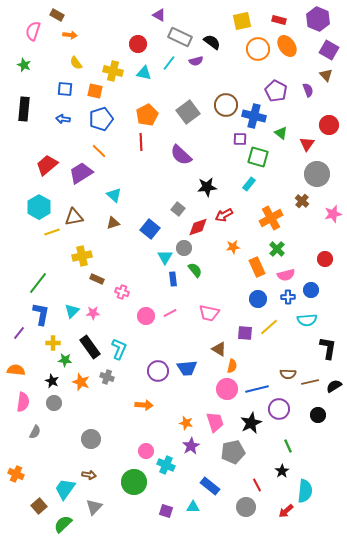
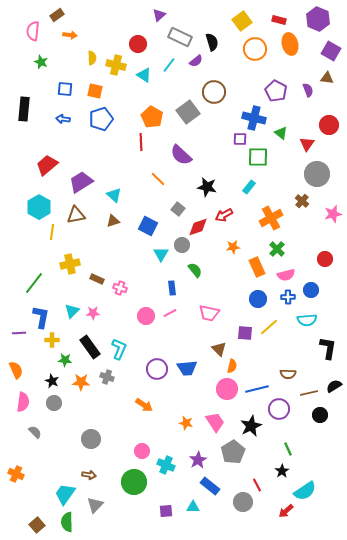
brown rectangle at (57, 15): rotated 64 degrees counterclockwise
purple triangle at (159, 15): rotated 48 degrees clockwise
yellow square at (242, 21): rotated 24 degrees counterclockwise
pink semicircle at (33, 31): rotated 12 degrees counterclockwise
black semicircle at (212, 42): rotated 36 degrees clockwise
orange ellipse at (287, 46): moved 3 px right, 2 px up; rotated 20 degrees clockwise
orange circle at (258, 49): moved 3 px left
purple square at (329, 50): moved 2 px right, 1 px down
purple semicircle at (196, 61): rotated 24 degrees counterclockwise
yellow semicircle at (76, 63): moved 16 px right, 5 px up; rotated 144 degrees counterclockwise
cyan line at (169, 63): moved 2 px down
green star at (24, 65): moved 17 px right, 3 px up
yellow cross at (113, 71): moved 3 px right, 6 px up
cyan triangle at (144, 73): moved 2 px down; rotated 21 degrees clockwise
brown triangle at (326, 75): moved 1 px right, 3 px down; rotated 40 degrees counterclockwise
brown circle at (226, 105): moved 12 px left, 13 px up
orange pentagon at (147, 115): moved 5 px right, 2 px down; rotated 15 degrees counterclockwise
blue cross at (254, 116): moved 2 px down
orange line at (99, 151): moved 59 px right, 28 px down
green square at (258, 157): rotated 15 degrees counterclockwise
purple trapezoid at (81, 173): moved 9 px down
cyan rectangle at (249, 184): moved 3 px down
black star at (207, 187): rotated 18 degrees clockwise
brown triangle at (74, 217): moved 2 px right, 2 px up
brown triangle at (113, 223): moved 2 px up
blue square at (150, 229): moved 2 px left, 3 px up; rotated 12 degrees counterclockwise
yellow line at (52, 232): rotated 63 degrees counterclockwise
gray circle at (184, 248): moved 2 px left, 3 px up
yellow cross at (82, 256): moved 12 px left, 8 px down
cyan triangle at (165, 257): moved 4 px left, 3 px up
blue rectangle at (173, 279): moved 1 px left, 9 px down
green line at (38, 283): moved 4 px left
pink cross at (122, 292): moved 2 px left, 4 px up
blue L-shape at (41, 314): moved 3 px down
purple line at (19, 333): rotated 48 degrees clockwise
yellow cross at (53, 343): moved 1 px left, 3 px up
brown triangle at (219, 349): rotated 14 degrees clockwise
orange semicircle at (16, 370): rotated 60 degrees clockwise
purple circle at (158, 371): moved 1 px left, 2 px up
orange star at (81, 382): rotated 18 degrees counterclockwise
brown line at (310, 382): moved 1 px left, 11 px down
orange arrow at (144, 405): rotated 30 degrees clockwise
black circle at (318, 415): moved 2 px right
pink trapezoid at (215, 422): rotated 15 degrees counterclockwise
black star at (251, 423): moved 3 px down
gray semicircle at (35, 432): rotated 72 degrees counterclockwise
purple star at (191, 446): moved 7 px right, 14 px down
green line at (288, 446): moved 3 px down
pink circle at (146, 451): moved 4 px left
gray pentagon at (233, 452): rotated 20 degrees counterclockwise
cyan trapezoid at (65, 489): moved 5 px down
cyan semicircle at (305, 491): rotated 50 degrees clockwise
brown square at (39, 506): moved 2 px left, 19 px down
gray triangle at (94, 507): moved 1 px right, 2 px up
gray circle at (246, 507): moved 3 px left, 5 px up
purple square at (166, 511): rotated 24 degrees counterclockwise
green semicircle at (63, 524): moved 4 px right, 2 px up; rotated 48 degrees counterclockwise
